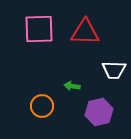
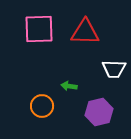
white trapezoid: moved 1 px up
green arrow: moved 3 px left
